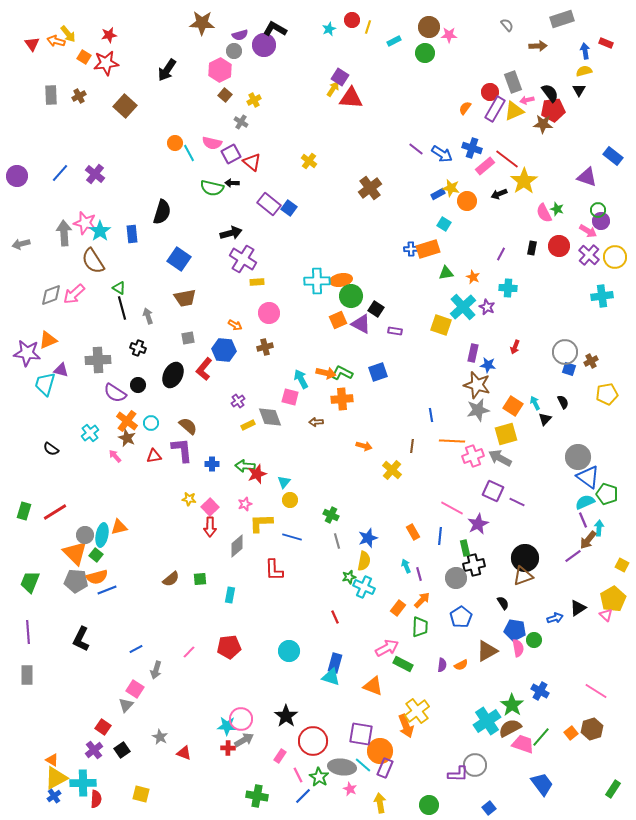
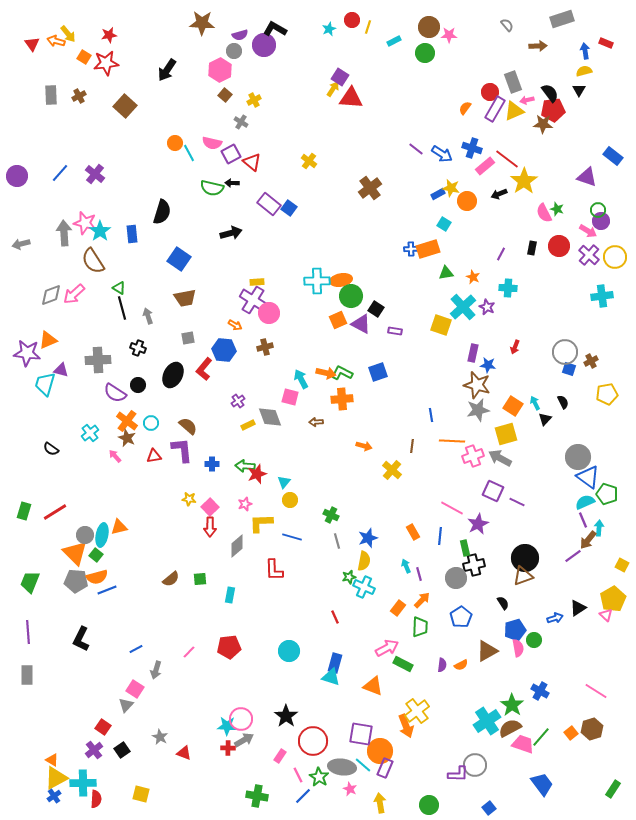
purple cross at (243, 259): moved 10 px right, 41 px down
blue pentagon at (515, 630): rotated 25 degrees counterclockwise
